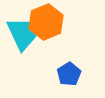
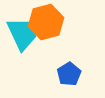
orange hexagon: rotated 8 degrees clockwise
